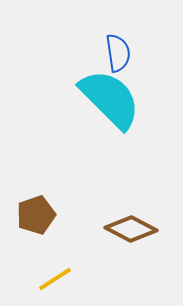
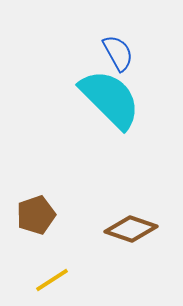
blue semicircle: rotated 21 degrees counterclockwise
brown diamond: rotated 9 degrees counterclockwise
yellow line: moved 3 px left, 1 px down
